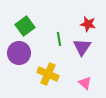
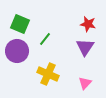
green square: moved 5 px left, 2 px up; rotated 30 degrees counterclockwise
green line: moved 14 px left; rotated 48 degrees clockwise
purple triangle: moved 3 px right
purple circle: moved 2 px left, 2 px up
pink triangle: rotated 32 degrees clockwise
